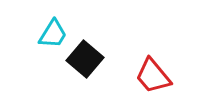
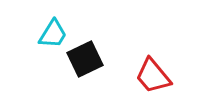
black square: rotated 24 degrees clockwise
